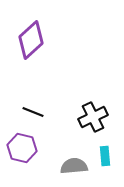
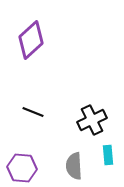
black cross: moved 1 px left, 3 px down
purple hexagon: moved 20 px down; rotated 8 degrees counterclockwise
cyan rectangle: moved 3 px right, 1 px up
gray semicircle: rotated 88 degrees counterclockwise
